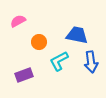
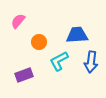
pink semicircle: rotated 21 degrees counterclockwise
blue trapezoid: rotated 15 degrees counterclockwise
blue arrow: rotated 15 degrees clockwise
